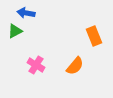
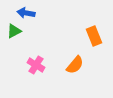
green triangle: moved 1 px left
orange semicircle: moved 1 px up
